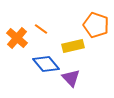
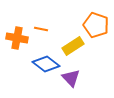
orange line: rotated 24 degrees counterclockwise
orange cross: rotated 30 degrees counterclockwise
yellow rectangle: rotated 20 degrees counterclockwise
blue diamond: rotated 12 degrees counterclockwise
